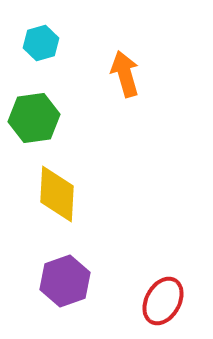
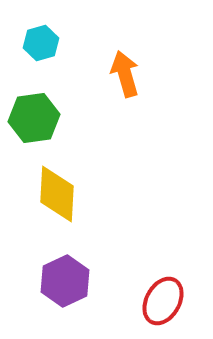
purple hexagon: rotated 6 degrees counterclockwise
